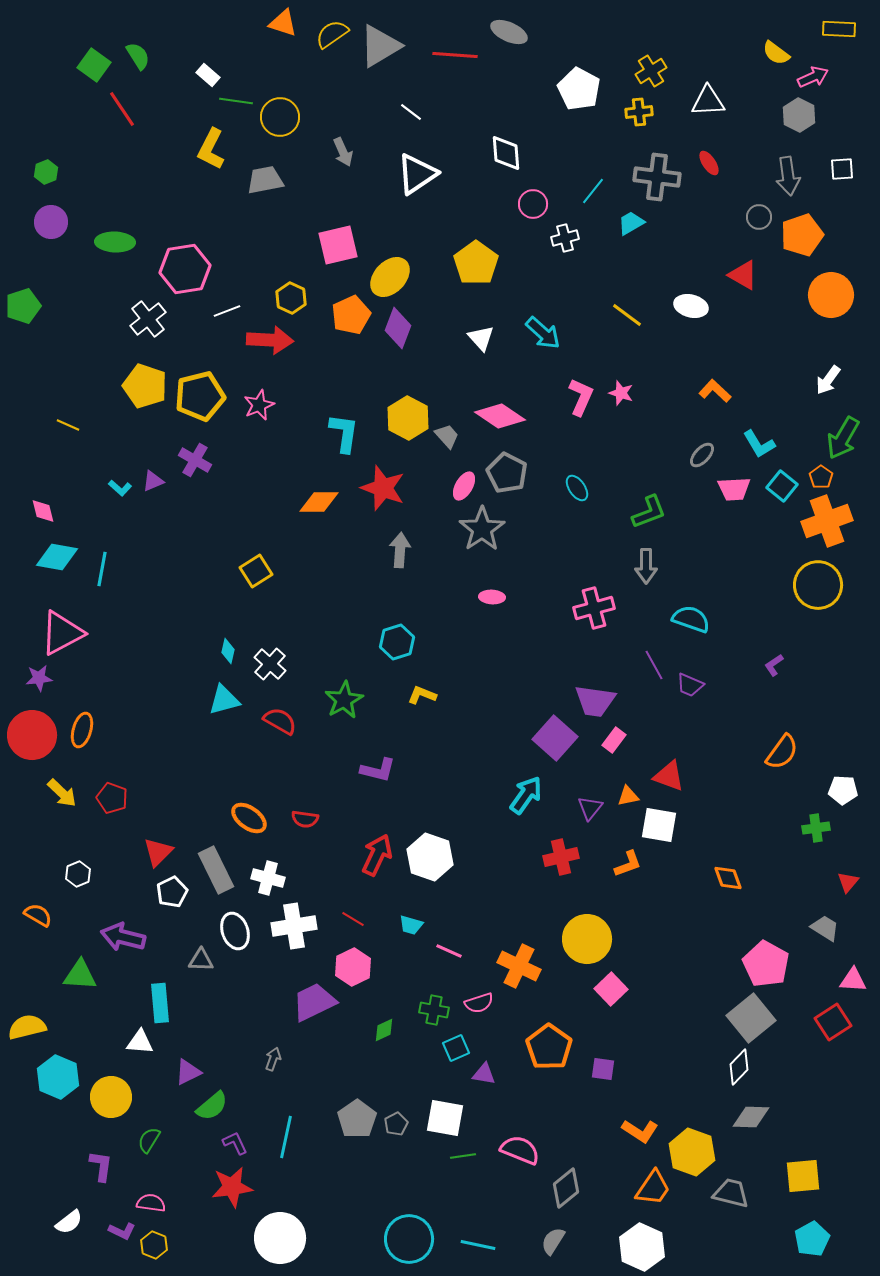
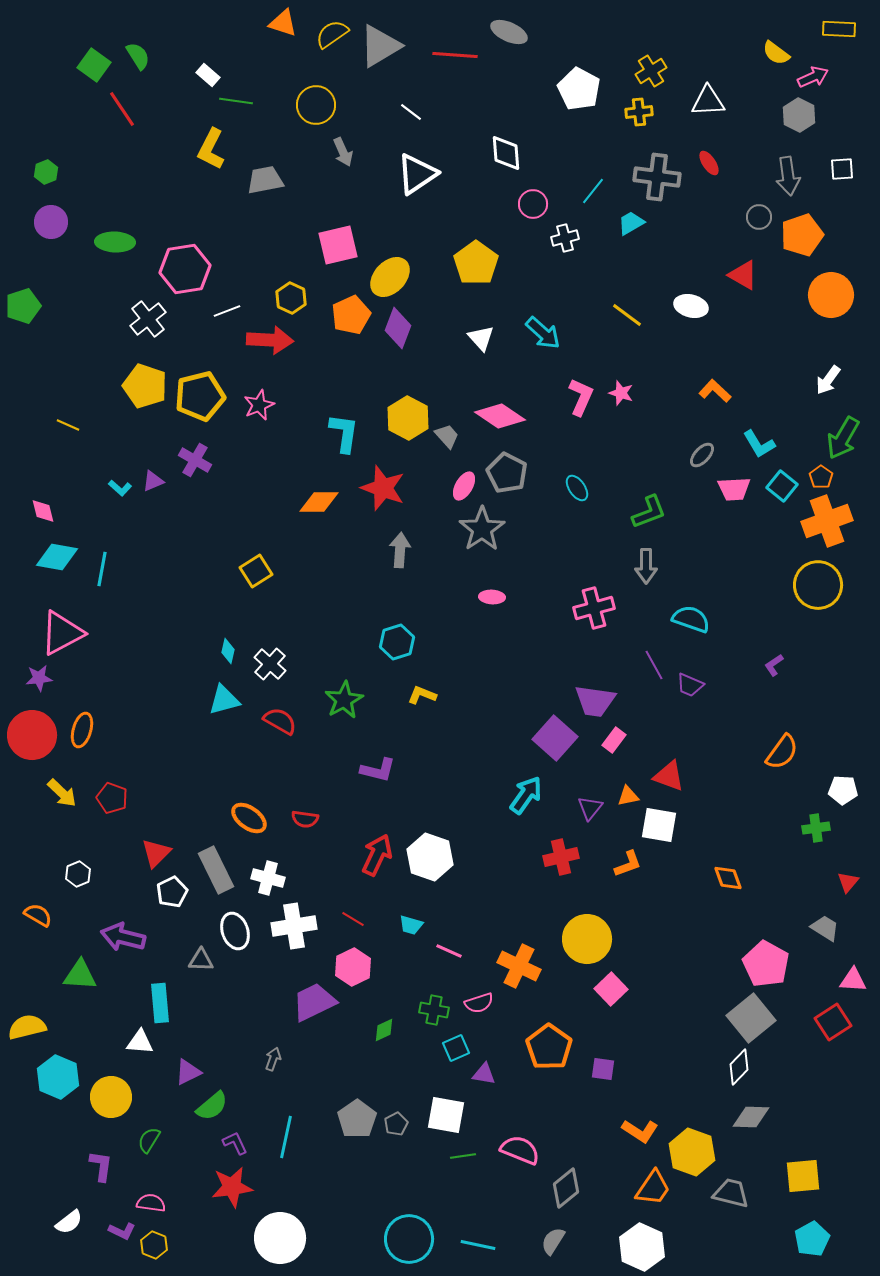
yellow circle at (280, 117): moved 36 px right, 12 px up
red triangle at (158, 852): moved 2 px left, 1 px down
white square at (445, 1118): moved 1 px right, 3 px up
